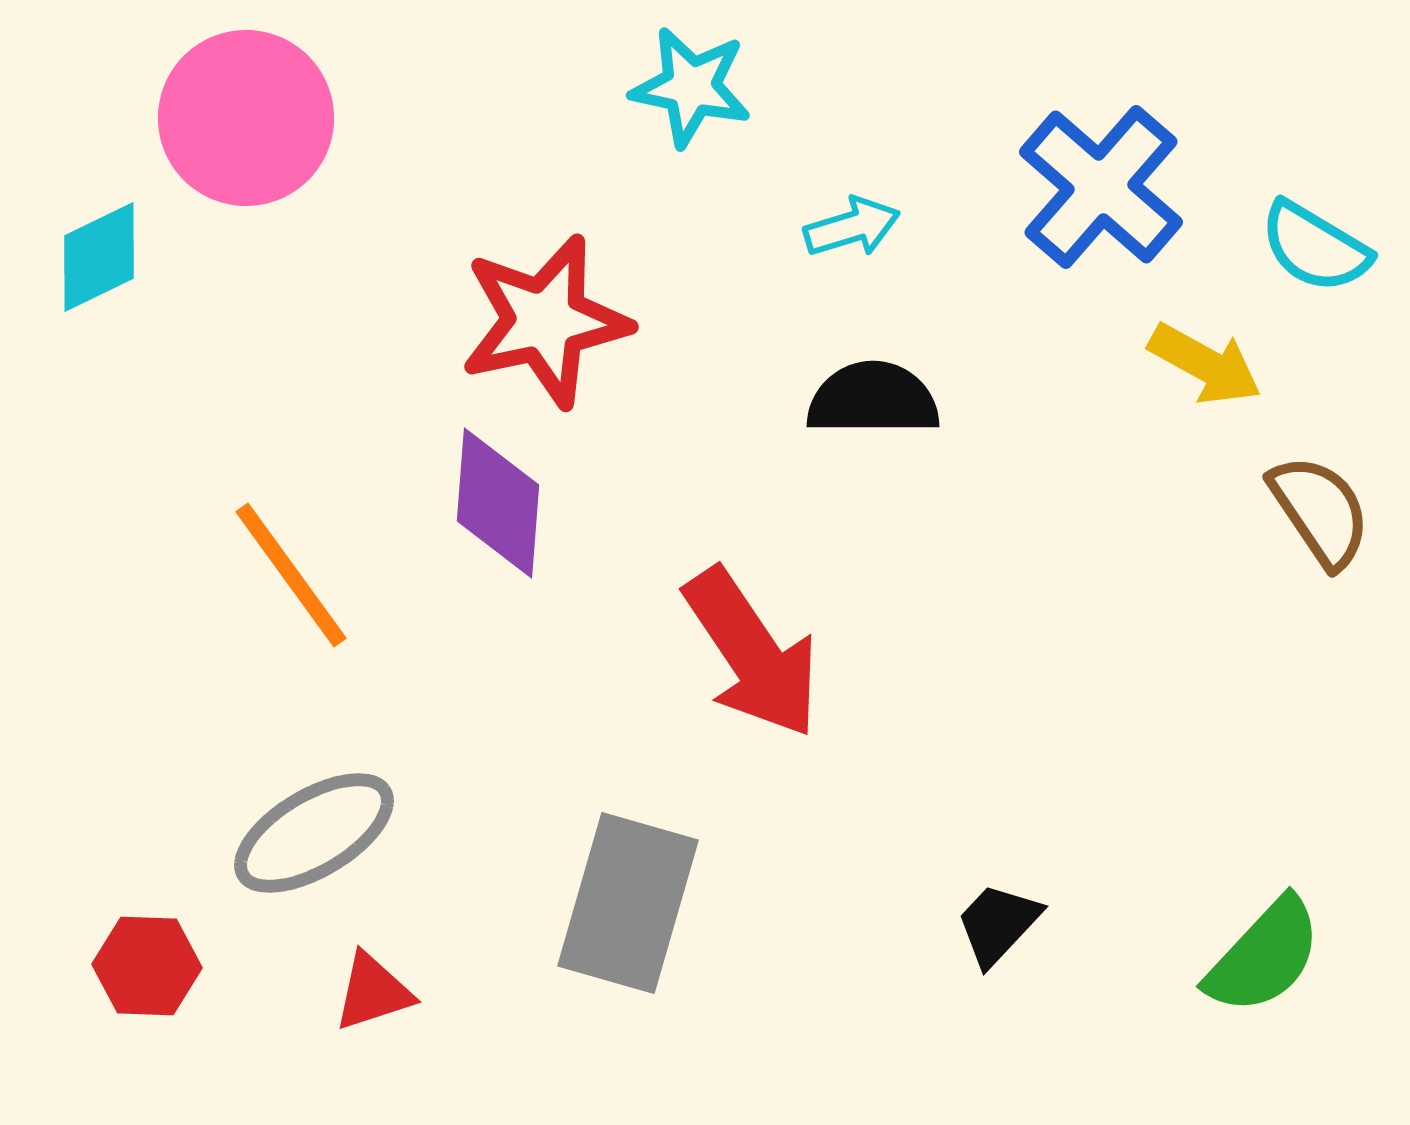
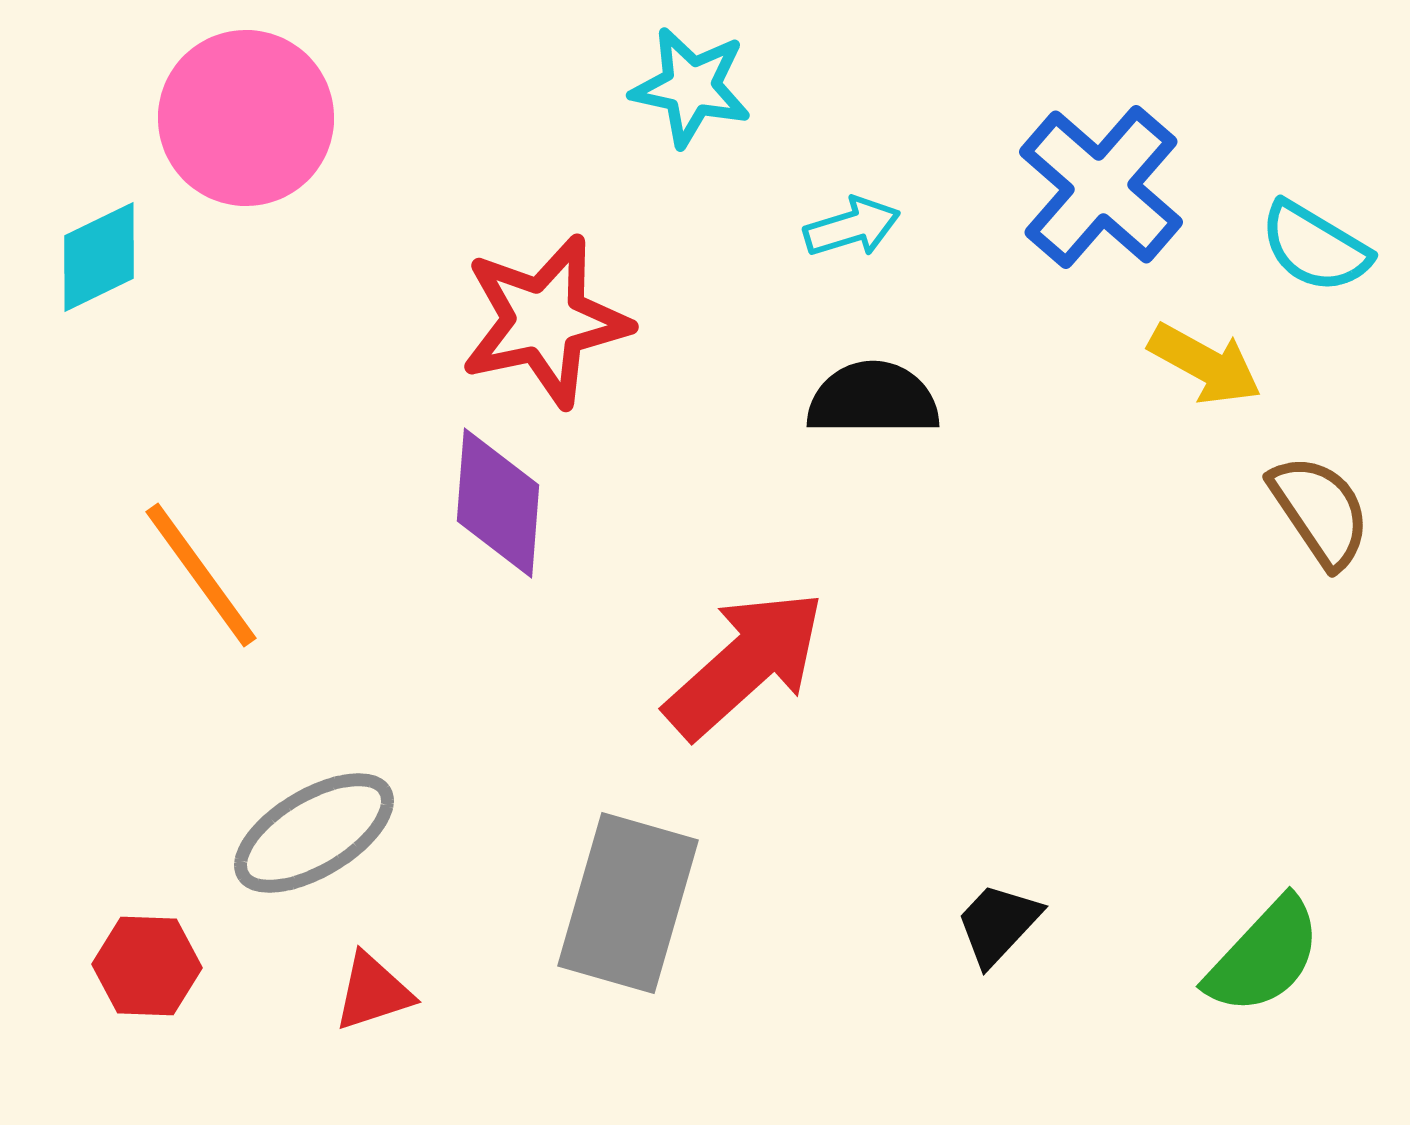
orange line: moved 90 px left
red arrow: moved 7 px left, 11 px down; rotated 98 degrees counterclockwise
